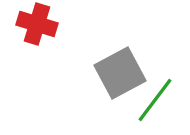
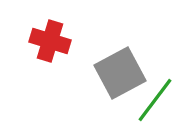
red cross: moved 13 px right, 17 px down
